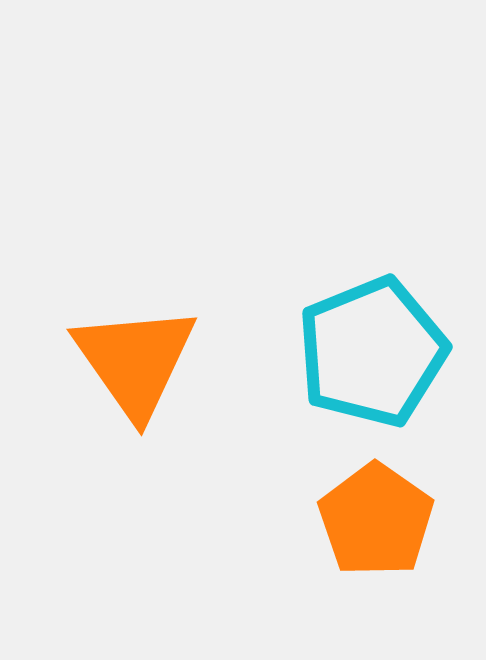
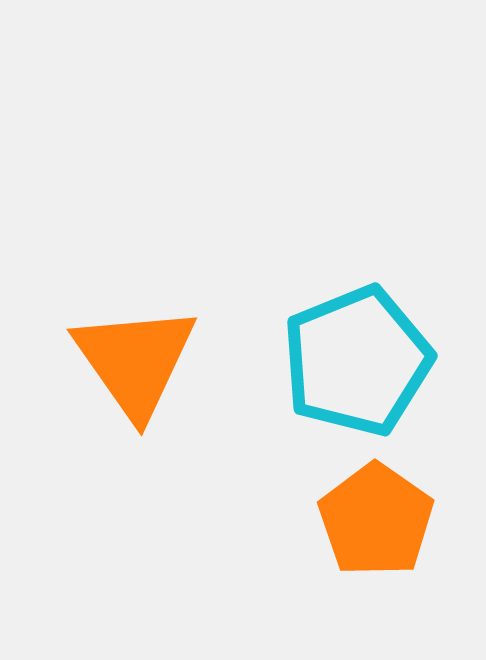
cyan pentagon: moved 15 px left, 9 px down
